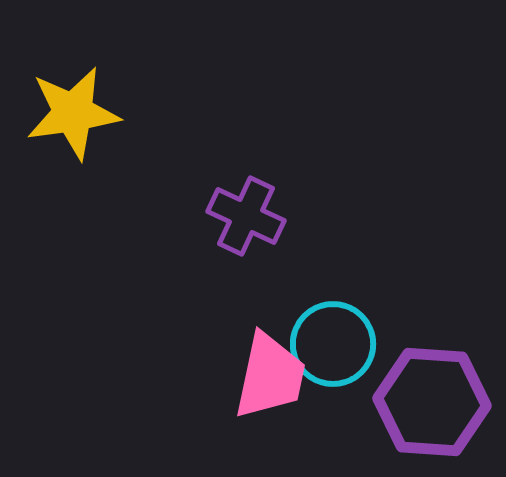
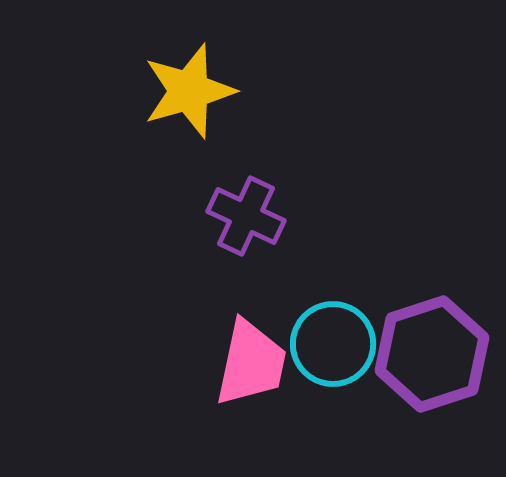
yellow star: moved 116 px right, 22 px up; rotated 8 degrees counterclockwise
pink trapezoid: moved 19 px left, 13 px up
purple hexagon: moved 48 px up; rotated 22 degrees counterclockwise
